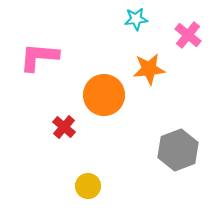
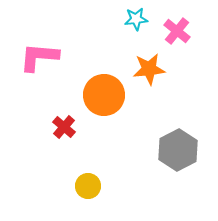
pink cross: moved 11 px left, 4 px up
gray hexagon: rotated 6 degrees counterclockwise
